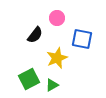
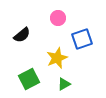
pink circle: moved 1 px right
black semicircle: moved 13 px left; rotated 12 degrees clockwise
blue square: rotated 30 degrees counterclockwise
green triangle: moved 12 px right, 1 px up
